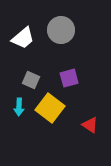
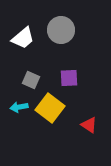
purple square: rotated 12 degrees clockwise
cyan arrow: rotated 78 degrees clockwise
red triangle: moved 1 px left
